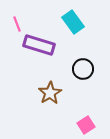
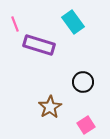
pink line: moved 2 px left
black circle: moved 13 px down
brown star: moved 14 px down
